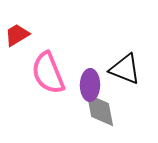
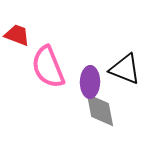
red trapezoid: rotated 52 degrees clockwise
pink semicircle: moved 6 px up
purple ellipse: moved 3 px up
